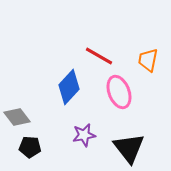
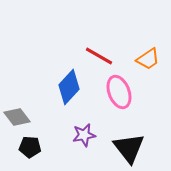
orange trapezoid: moved 1 px up; rotated 135 degrees counterclockwise
